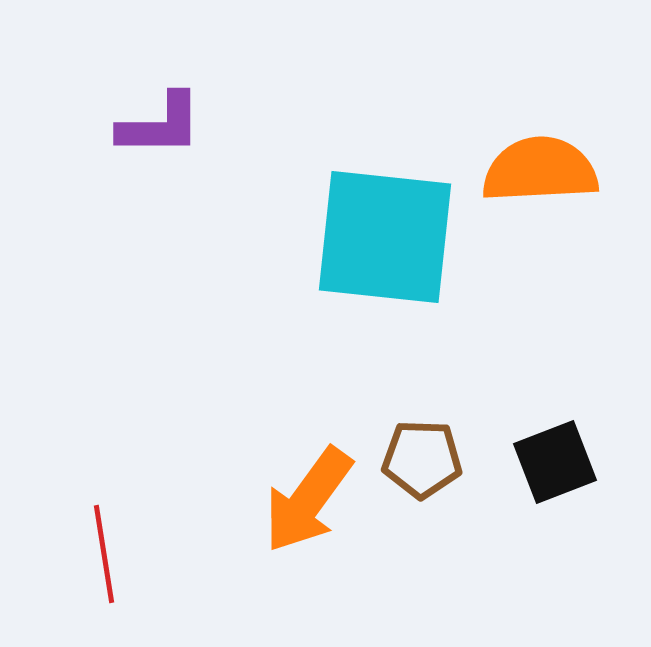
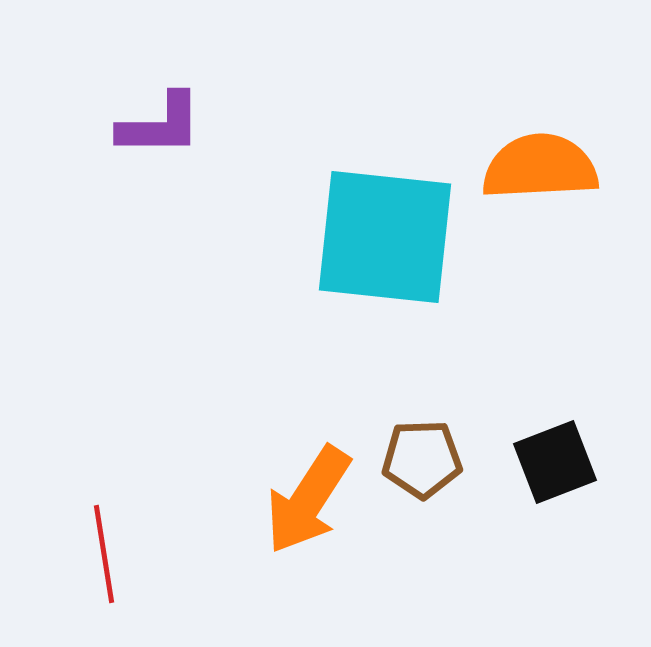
orange semicircle: moved 3 px up
brown pentagon: rotated 4 degrees counterclockwise
orange arrow: rotated 3 degrees counterclockwise
